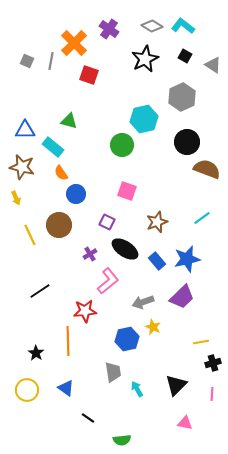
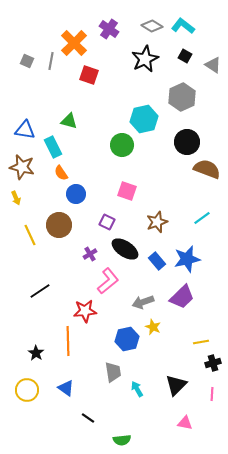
blue triangle at (25, 130): rotated 10 degrees clockwise
cyan rectangle at (53, 147): rotated 25 degrees clockwise
